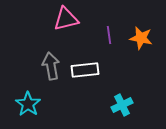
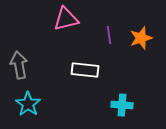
orange star: rotated 30 degrees counterclockwise
gray arrow: moved 32 px left, 1 px up
white rectangle: rotated 12 degrees clockwise
cyan cross: rotated 30 degrees clockwise
